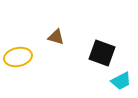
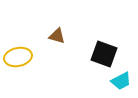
brown triangle: moved 1 px right, 1 px up
black square: moved 2 px right, 1 px down
